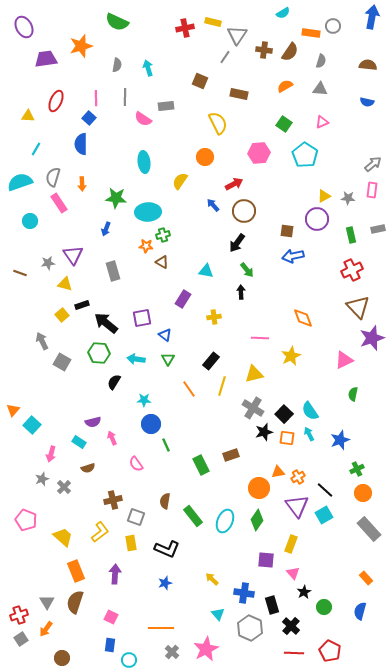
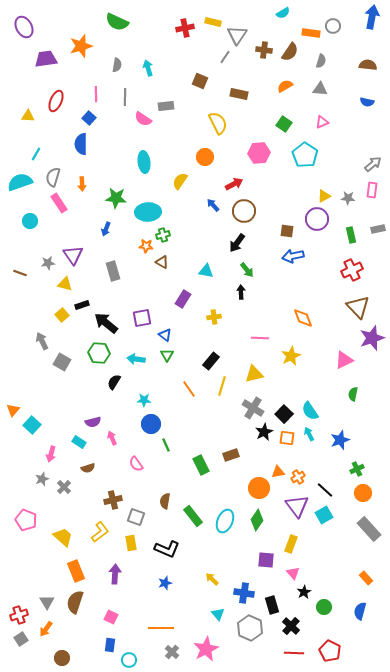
pink line at (96, 98): moved 4 px up
cyan line at (36, 149): moved 5 px down
green triangle at (168, 359): moved 1 px left, 4 px up
black star at (264, 432): rotated 12 degrees counterclockwise
